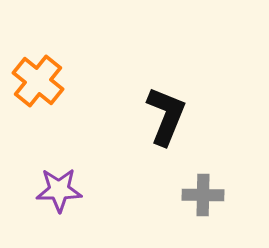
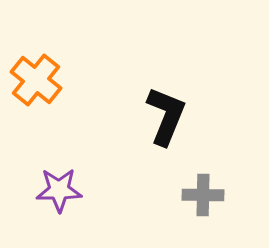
orange cross: moved 2 px left, 1 px up
